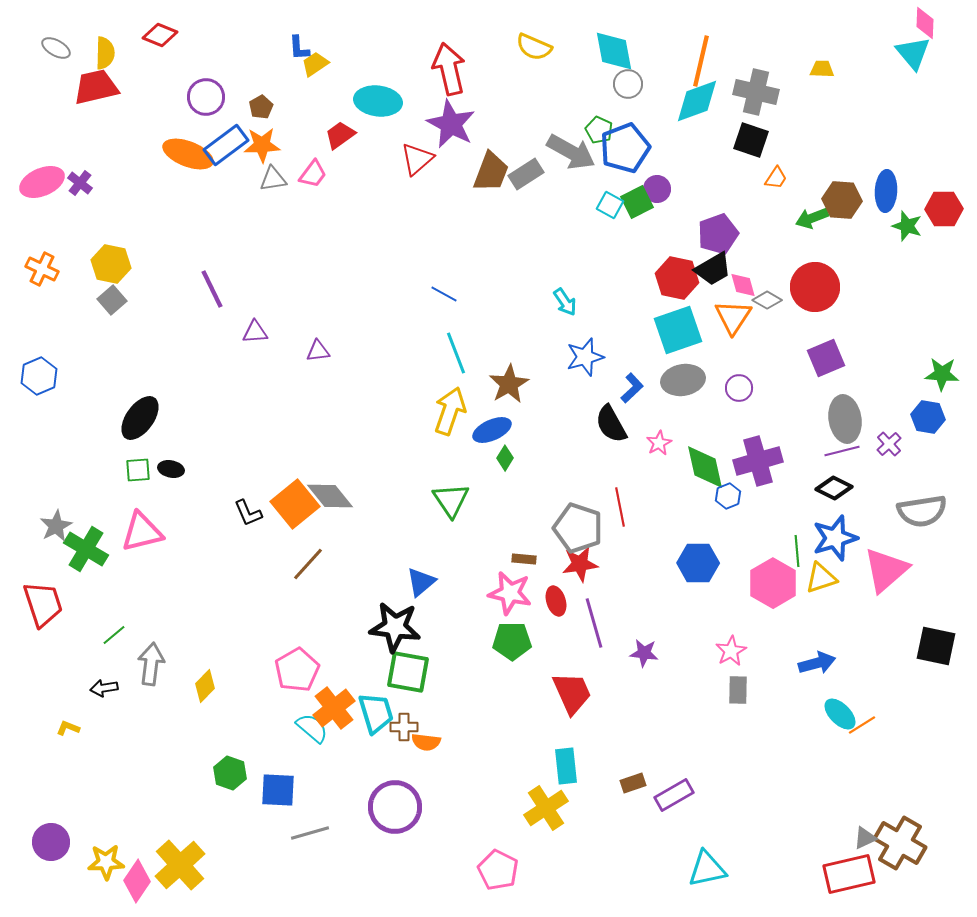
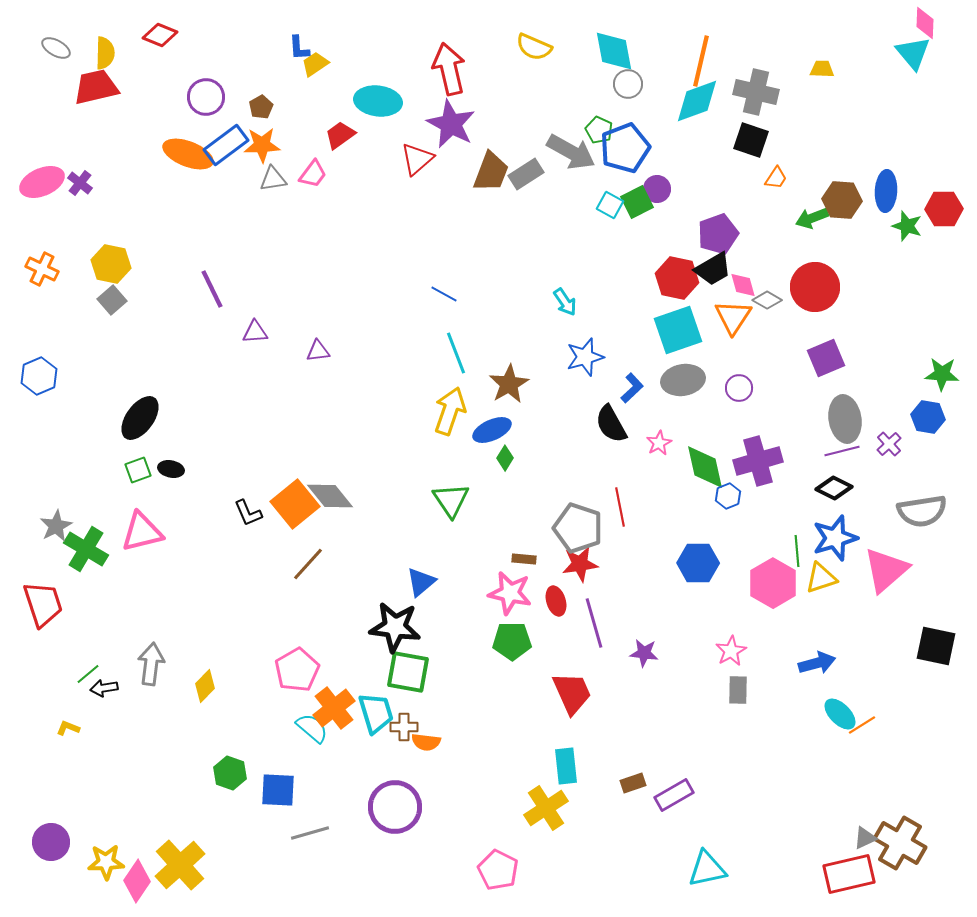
green square at (138, 470): rotated 16 degrees counterclockwise
green line at (114, 635): moved 26 px left, 39 px down
